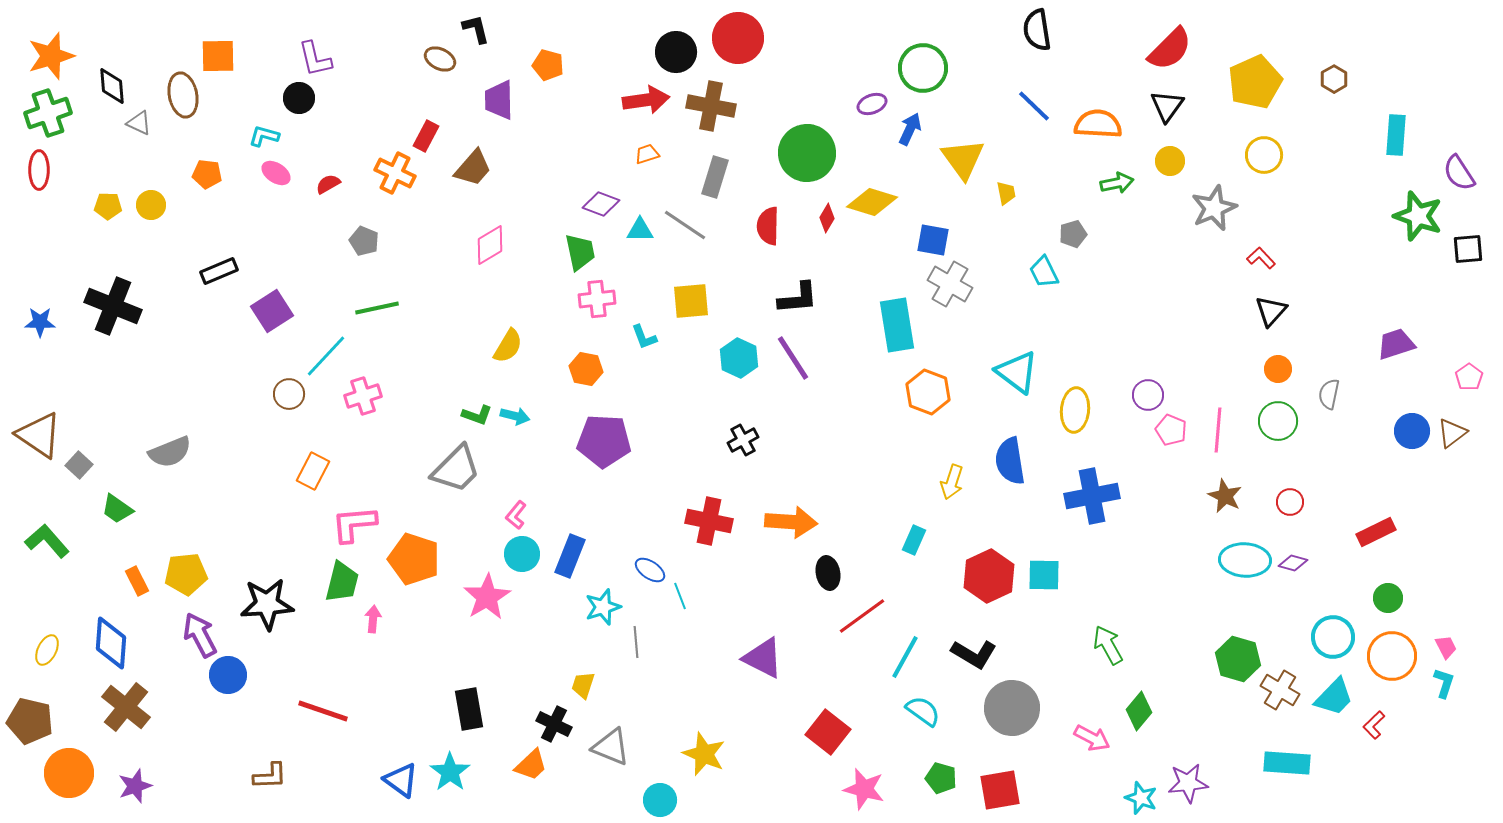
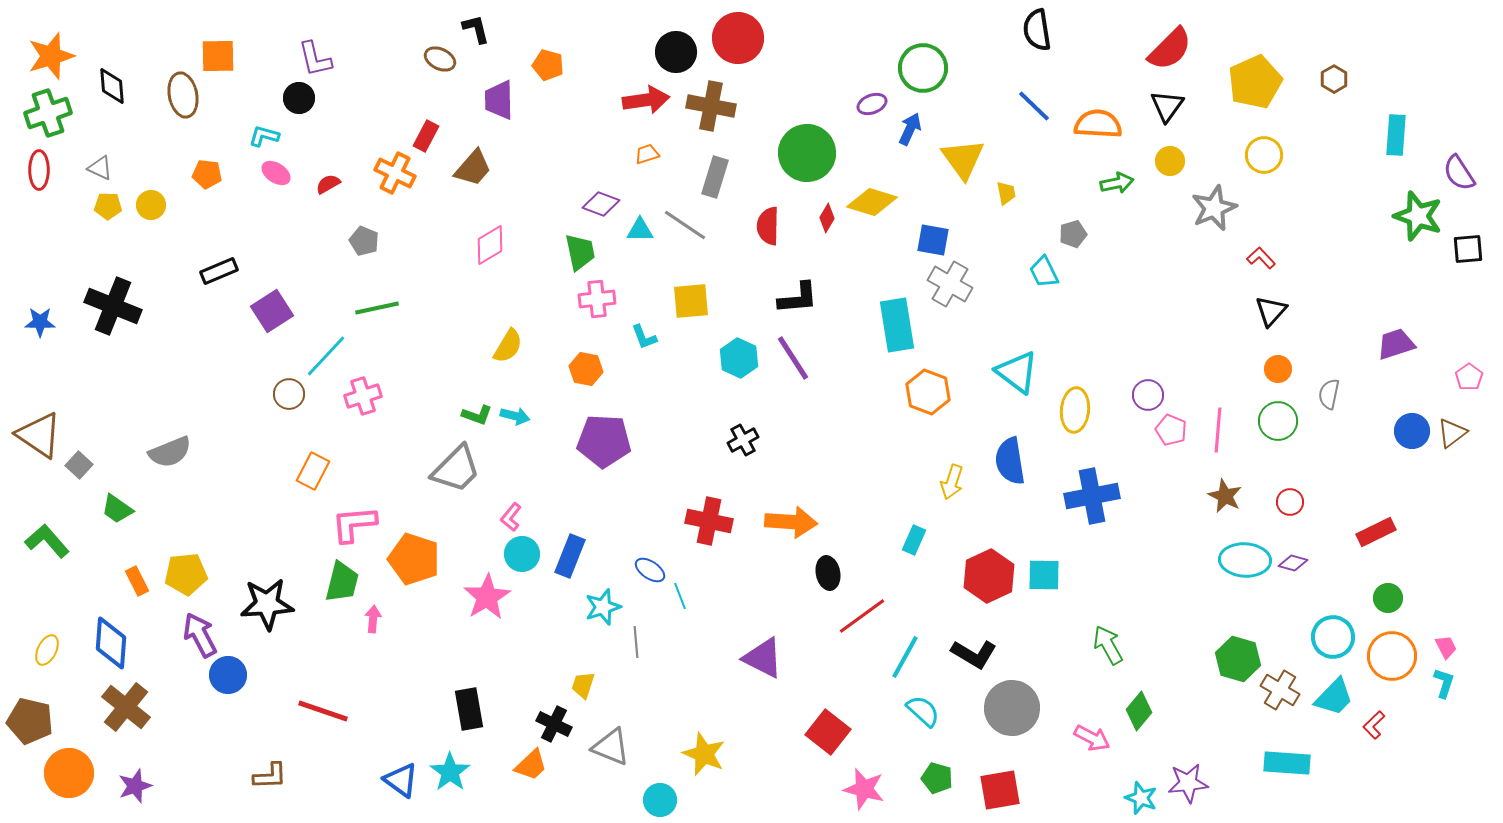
gray triangle at (139, 123): moved 39 px left, 45 px down
pink L-shape at (516, 515): moved 5 px left, 2 px down
cyan semicircle at (923, 711): rotated 6 degrees clockwise
green pentagon at (941, 778): moved 4 px left
